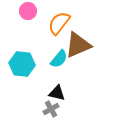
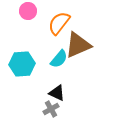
cyan hexagon: rotated 10 degrees counterclockwise
black triangle: rotated 12 degrees clockwise
